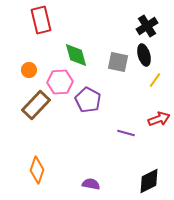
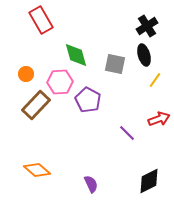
red rectangle: rotated 16 degrees counterclockwise
gray square: moved 3 px left, 2 px down
orange circle: moved 3 px left, 4 px down
purple line: moved 1 px right; rotated 30 degrees clockwise
orange diamond: rotated 68 degrees counterclockwise
purple semicircle: rotated 54 degrees clockwise
